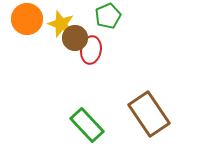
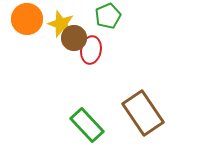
brown circle: moved 1 px left
brown rectangle: moved 6 px left, 1 px up
